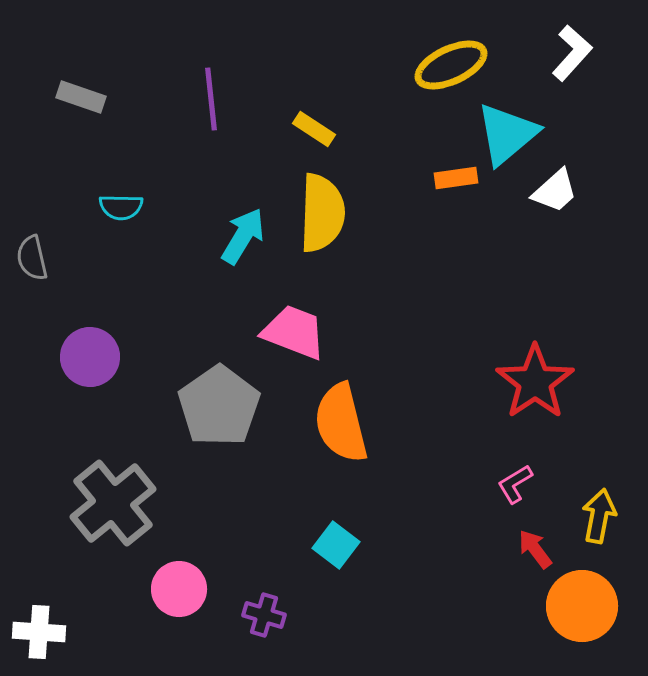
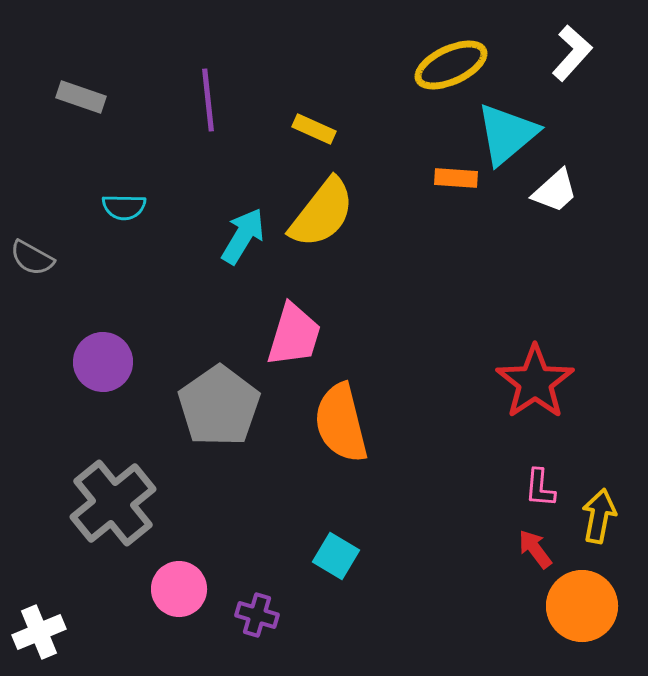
purple line: moved 3 px left, 1 px down
yellow rectangle: rotated 9 degrees counterclockwise
orange rectangle: rotated 12 degrees clockwise
cyan semicircle: moved 3 px right
yellow semicircle: rotated 36 degrees clockwise
gray semicircle: rotated 48 degrees counterclockwise
pink trapezoid: moved 3 px down; rotated 86 degrees clockwise
purple circle: moved 13 px right, 5 px down
pink L-shape: moved 25 px right, 4 px down; rotated 54 degrees counterclockwise
cyan square: moved 11 px down; rotated 6 degrees counterclockwise
purple cross: moved 7 px left
white cross: rotated 27 degrees counterclockwise
